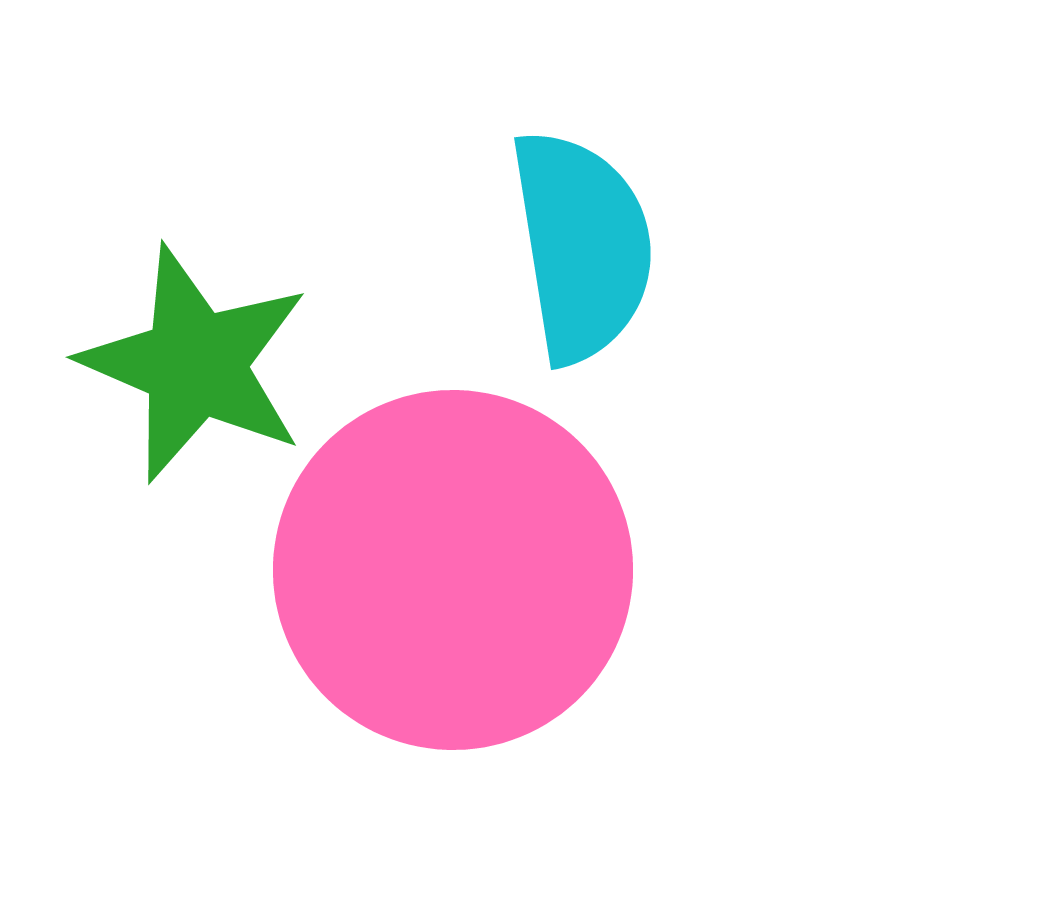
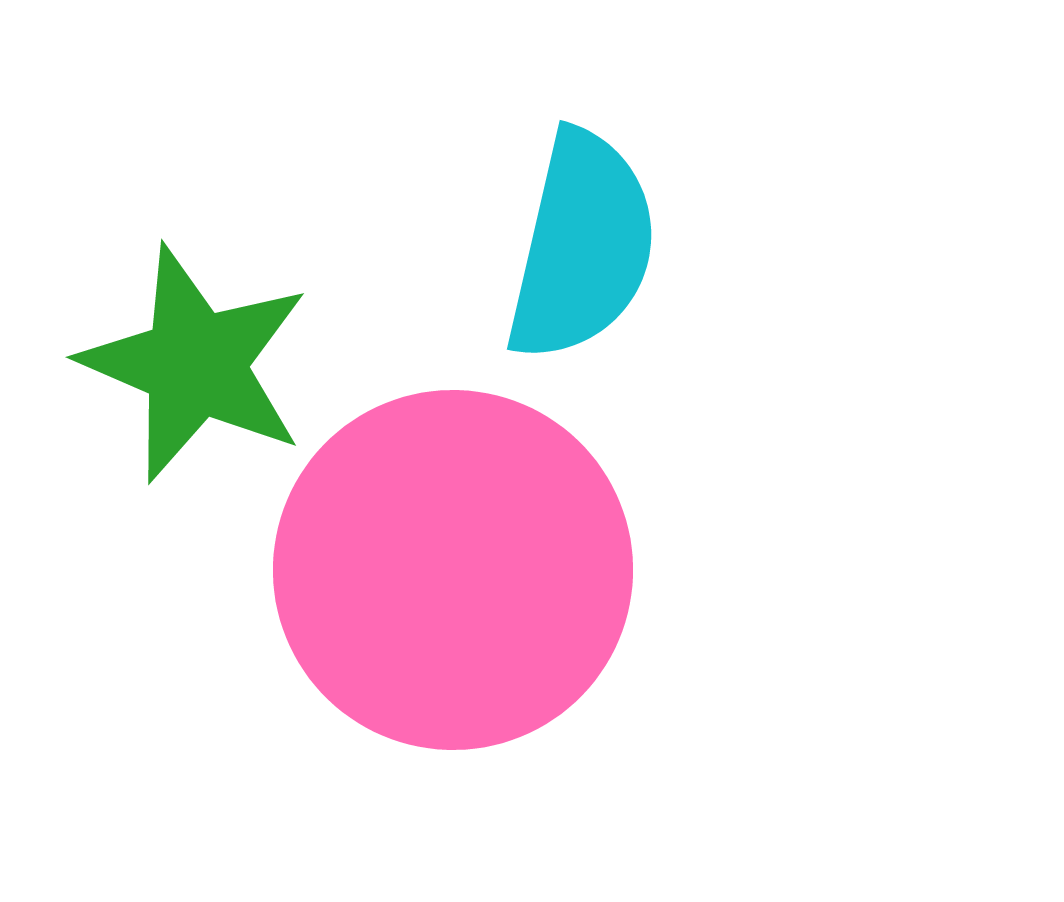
cyan semicircle: rotated 22 degrees clockwise
